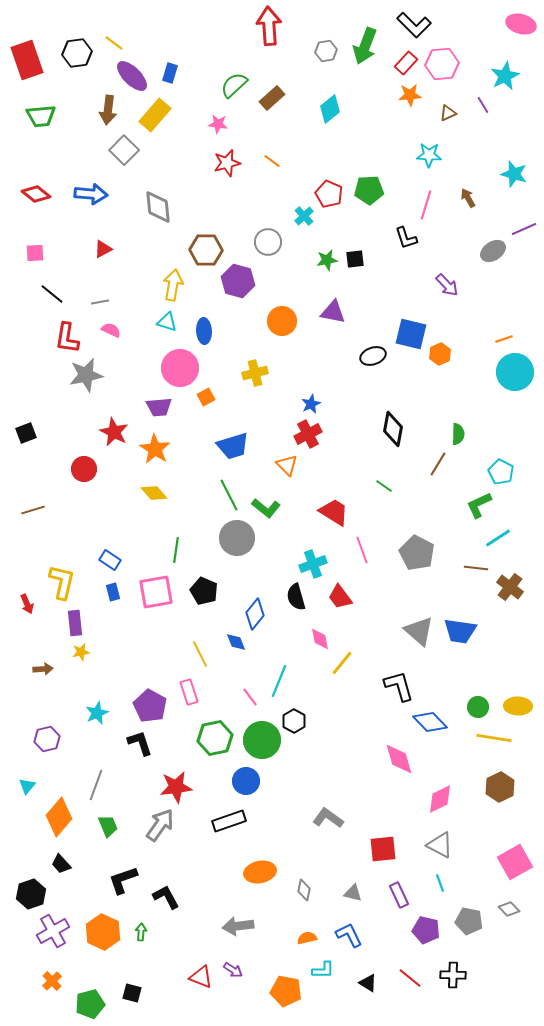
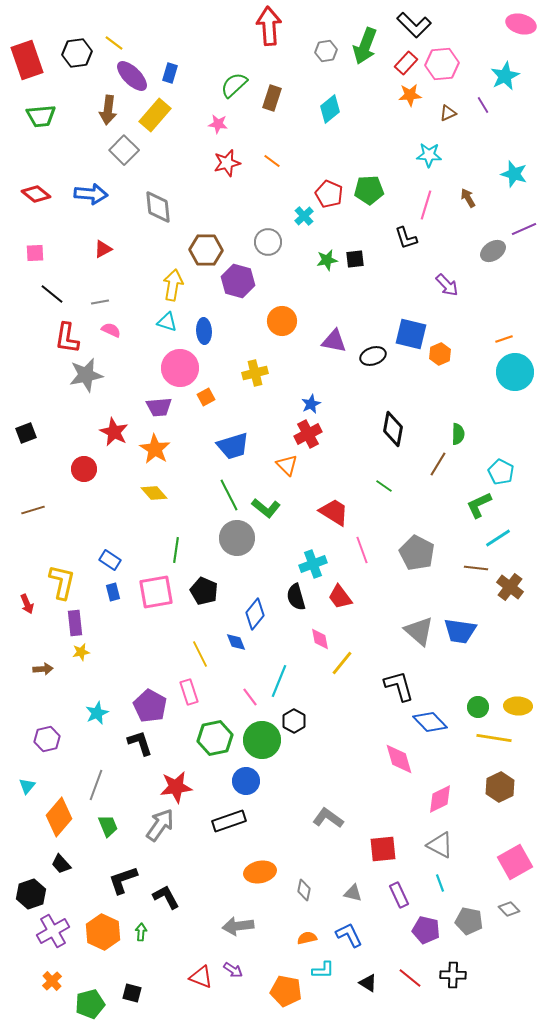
brown rectangle at (272, 98): rotated 30 degrees counterclockwise
purple triangle at (333, 312): moved 1 px right, 29 px down
